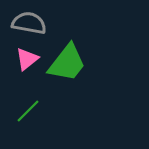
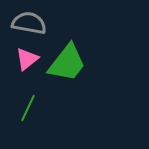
green line: moved 3 px up; rotated 20 degrees counterclockwise
